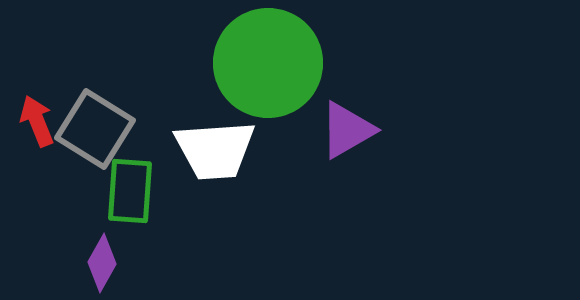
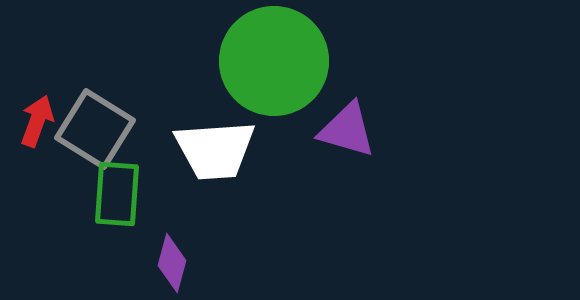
green circle: moved 6 px right, 2 px up
red arrow: rotated 42 degrees clockwise
purple triangle: rotated 46 degrees clockwise
green rectangle: moved 13 px left, 3 px down
purple diamond: moved 70 px right; rotated 14 degrees counterclockwise
